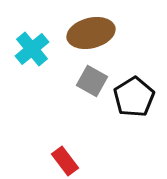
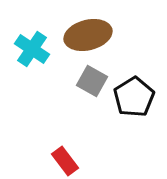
brown ellipse: moved 3 px left, 2 px down
cyan cross: rotated 16 degrees counterclockwise
